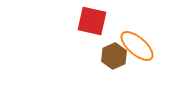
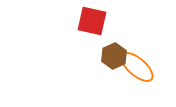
orange ellipse: moved 21 px down
